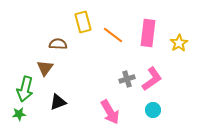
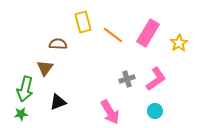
pink rectangle: rotated 24 degrees clockwise
pink L-shape: moved 4 px right
cyan circle: moved 2 px right, 1 px down
green star: moved 2 px right
